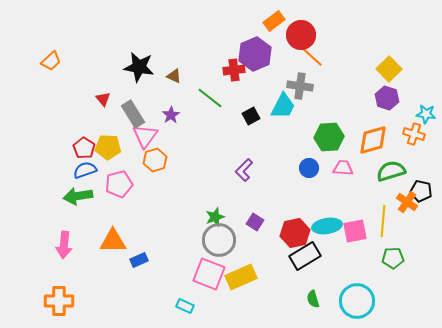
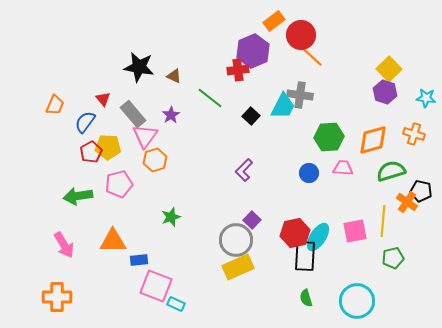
purple hexagon at (255, 54): moved 2 px left, 3 px up
orange trapezoid at (51, 61): moved 4 px right, 44 px down; rotated 25 degrees counterclockwise
red cross at (234, 70): moved 4 px right
gray cross at (300, 86): moved 9 px down
purple hexagon at (387, 98): moved 2 px left, 6 px up
gray rectangle at (133, 114): rotated 8 degrees counterclockwise
cyan star at (426, 114): moved 16 px up
black square at (251, 116): rotated 18 degrees counterclockwise
red pentagon at (84, 148): moved 7 px right, 4 px down; rotated 10 degrees clockwise
blue circle at (309, 168): moved 5 px down
blue semicircle at (85, 170): moved 48 px up; rotated 35 degrees counterclockwise
green star at (215, 217): moved 44 px left
purple square at (255, 222): moved 3 px left, 2 px up; rotated 12 degrees clockwise
cyan ellipse at (327, 226): moved 9 px left, 11 px down; rotated 48 degrees counterclockwise
gray circle at (219, 240): moved 17 px right
pink arrow at (64, 245): rotated 36 degrees counterclockwise
black rectangle at (305, 256): rotated 56 degrees counterclockwise
green pentagon at (393, 258): rotated 10 degrees counterclockwise
blue rectangle at (139, 260): rotated 18 degrees clockwise
pink square at (209, 274): moved 53 px left, 12 px down
yellow rectangle at (241, 277): moved 3 px left, 10 px up
green semicircle at (313, 299): moved 7 px left, 1 px up
orange cross at (59, 301): moved 2 px left, 4 px up
cyan rectangle at (185, 306): moved 9 px left, 2 px up
